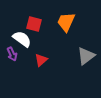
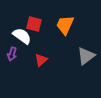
orange trapezoid: moved 1 px left, 3 px down
white semicircle: moved 3 px up
purple arrow: rotated 40 degrees clockwise
